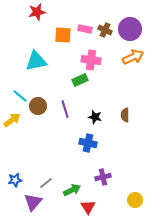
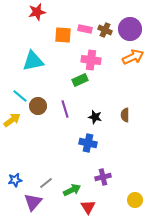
cyan triangle: moved 3 px left
